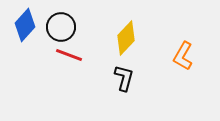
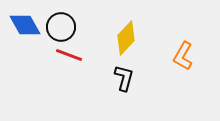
blue diamond: rotated 72 degrees counterclockwise
